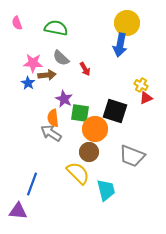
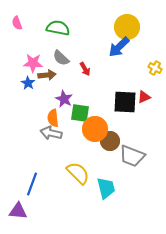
yellow circle: moved 4 px down
green semicircle: moved 2 px right
blue arrow: moved 1 px left, 2 px down; rotated 35 degrees clockwise
yellow cross: moved 14 px right, 17 px up
red triangle: moved 2 px left, 1 px up
black square: moved 10 px right, 9 px up; rotated 15 degrees counterclockwise
gray arrow: rotated 20 degrees counterclockwise
brown circle: moved 21 px right, 11 px up
cyan trapezoid: moved 2 px up
